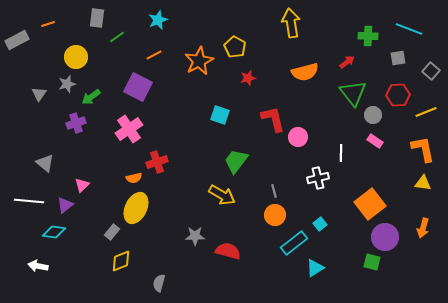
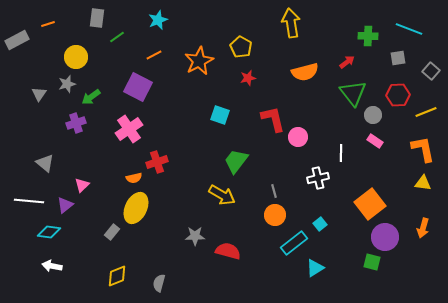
yellow pentagon at (235, 47): moved 6 px right
cyan diamond at (54, 232): moved 5 px left
yellow diamond at (121, 261): moved 4 px left, 15 px down
white arrow at (38, 266): moved 14 px right
